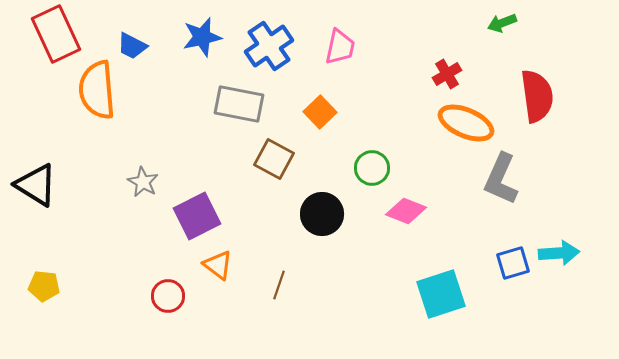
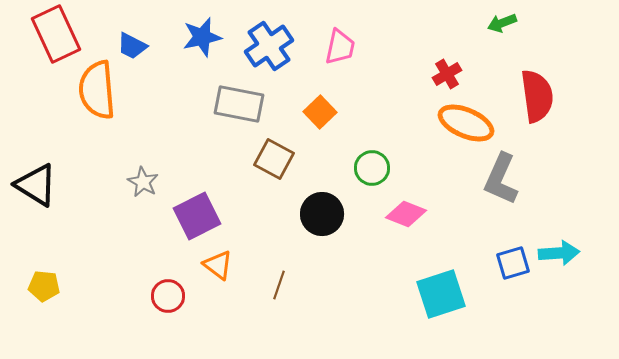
pink diamond: moved 3 px down
